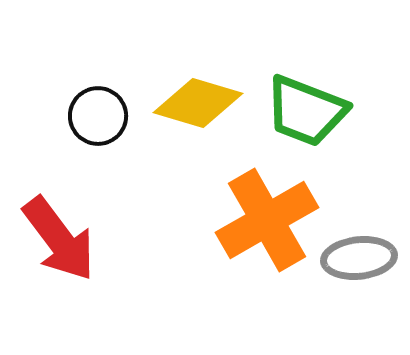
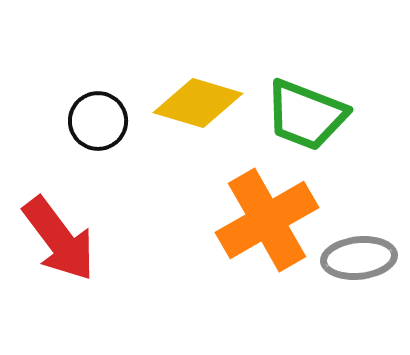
green trapezoid: moved 4 px down
black circle: moved 5 px down
